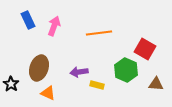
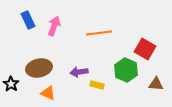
brown ellipse: rotated 60 degrees clockwise
